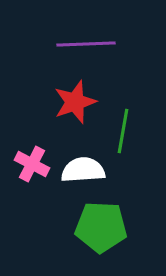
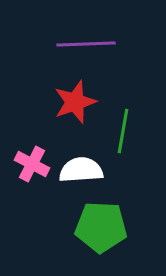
white semicircle: moved 2 px left
